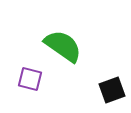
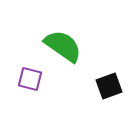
black square: moved 3 px left, 4 px up
